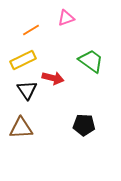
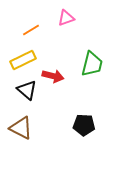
green trapezoid: moved 1 px right, 3 px down; rotated 68 degrees clockwise
red arrow: moved 2 px up
black triangle: rotated 15 degrees counterclockwise
brown triangle: rotated 30 degrees clockwise
